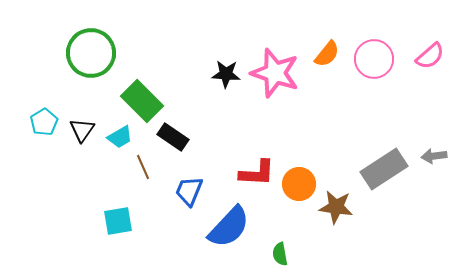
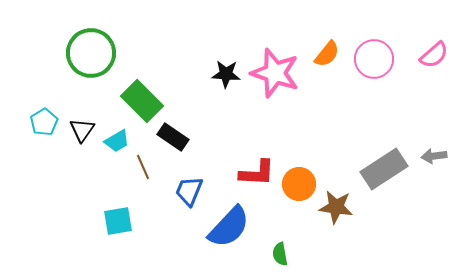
pink semicircle: moved 4 px right, 1 px up
cyan trapezoid: moved 3 px left, 4 px down
